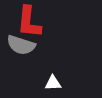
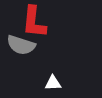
red L-shape: moved 5 px right
